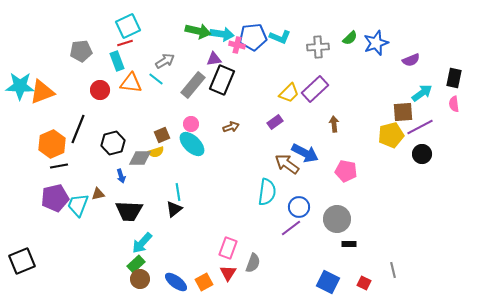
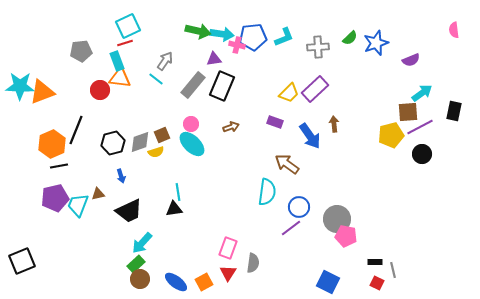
cyan L-shape at (280, 37): moved 4 px right; rotated 45 degrees counterclockwise
gray arrow at (165, 61): rotated 24 degrees counterclockwise
black rectangle at (454, 78): moved 33 px down
black rectangle at (222, 80): moved 6 px down
orange triangle at (131, 83): moved 11 px left, 5 px up
pink semicircle at (454, 104): moved 74 px up
brown square at (403, 112): moved 5 px right
purple rectangle at (275, 122): rotated 56 degrees clockwise
black line at (78, 129): moved 2 px left, 1 px down
blue arrow at (305, 153): moved 5 px right, 17 px up; rotated 28 degrees clockwise
gray diamond at (140, 158): moved 16 px up; rotated 20 degrees counterclockwise
pink pentagon at (346, 171): moved 65 px down
black triangle at (174, 209): rotated 30 degrees clockwise
black trapezoid at (129, 211): rotated 28 degrees counterclockwise
black rectangle at (349, 244): moved 26 px right, 18 px down
gray semicircle at (253, 263): rotated 12 degrees counterclockwise
red square at (364, 283): moved 13 px right
